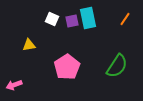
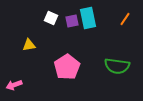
white square: moved 1 px left, 1 px up
green semicircle: rotated 65 degrees clockwise
